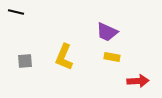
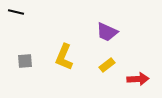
yellow rectangle: moved 5 px left, 8 px down; rotated 49 degrees counterclockwise
red arrow: moved 2 px up
